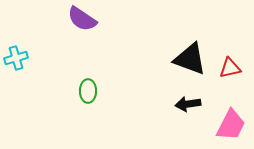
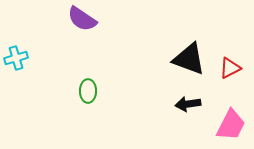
black triangle: moved 1 px left
red triangle: rotated 15 degrees counterclockwise
